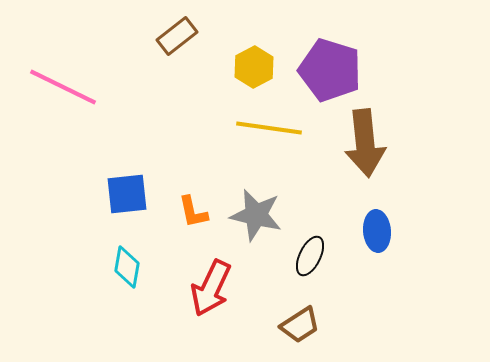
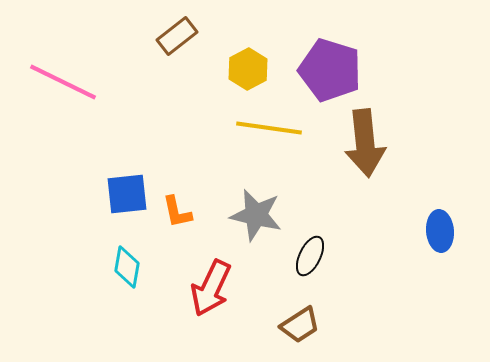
yellow hexagon: moved 6 px left, 2 px down
pink line: moved 5 px up
orange L-shape: moved 16 px left
blue ellipse: moved 63 px right
